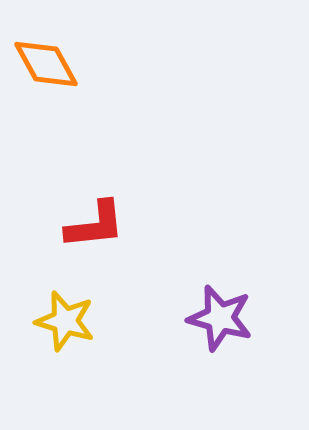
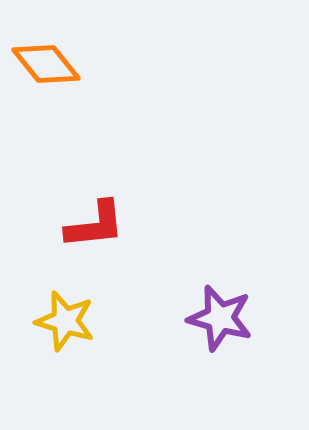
orange diamond: rotated 10 degrees counterclockwise
